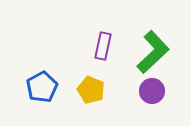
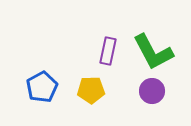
purple rectangle: moved 5 px right, 5 px down
green L-shape: rotated 105 degrees clockwise
yellow pentagon: rotated 24 degrees counterclockwise
